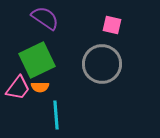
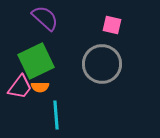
purple semicircle: rotated 8 degrees clockwise
green square: moved 1 px left, 1 px down
pink trapezoid: moved 2 px right, 1 px up
